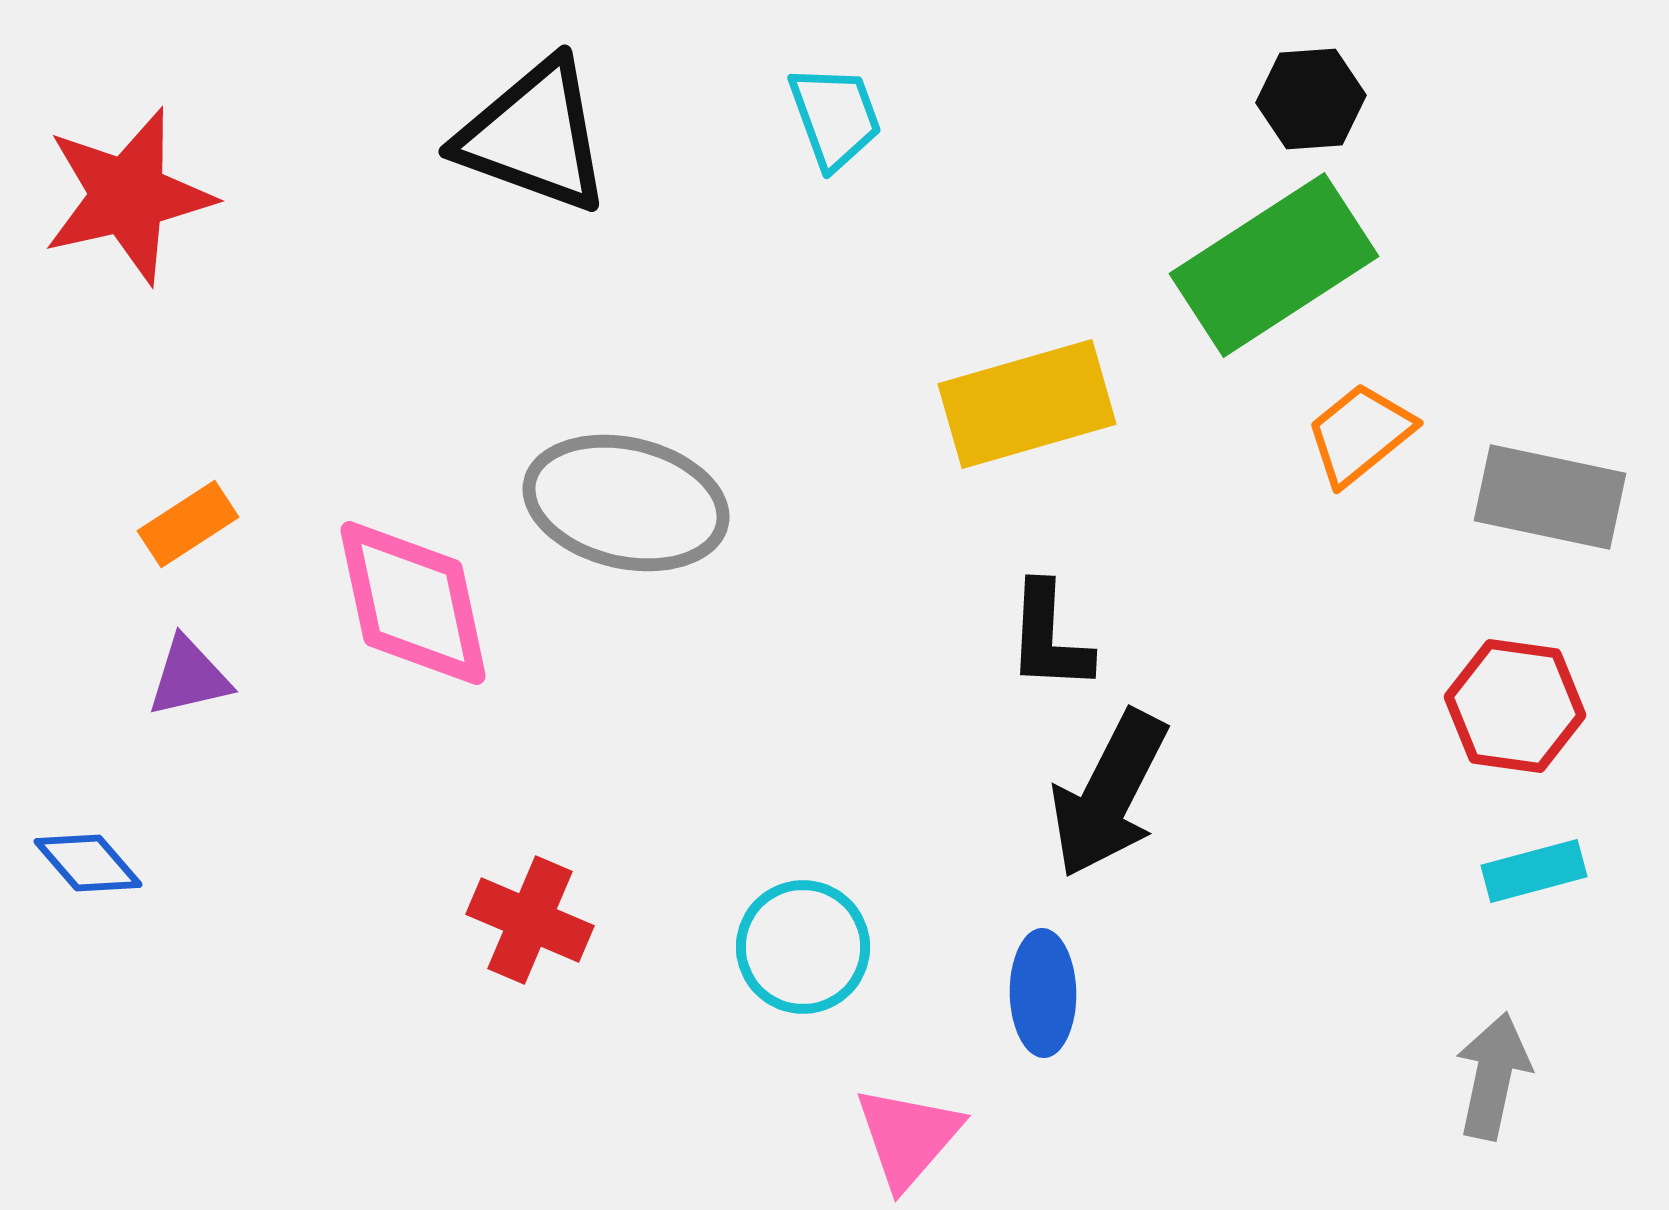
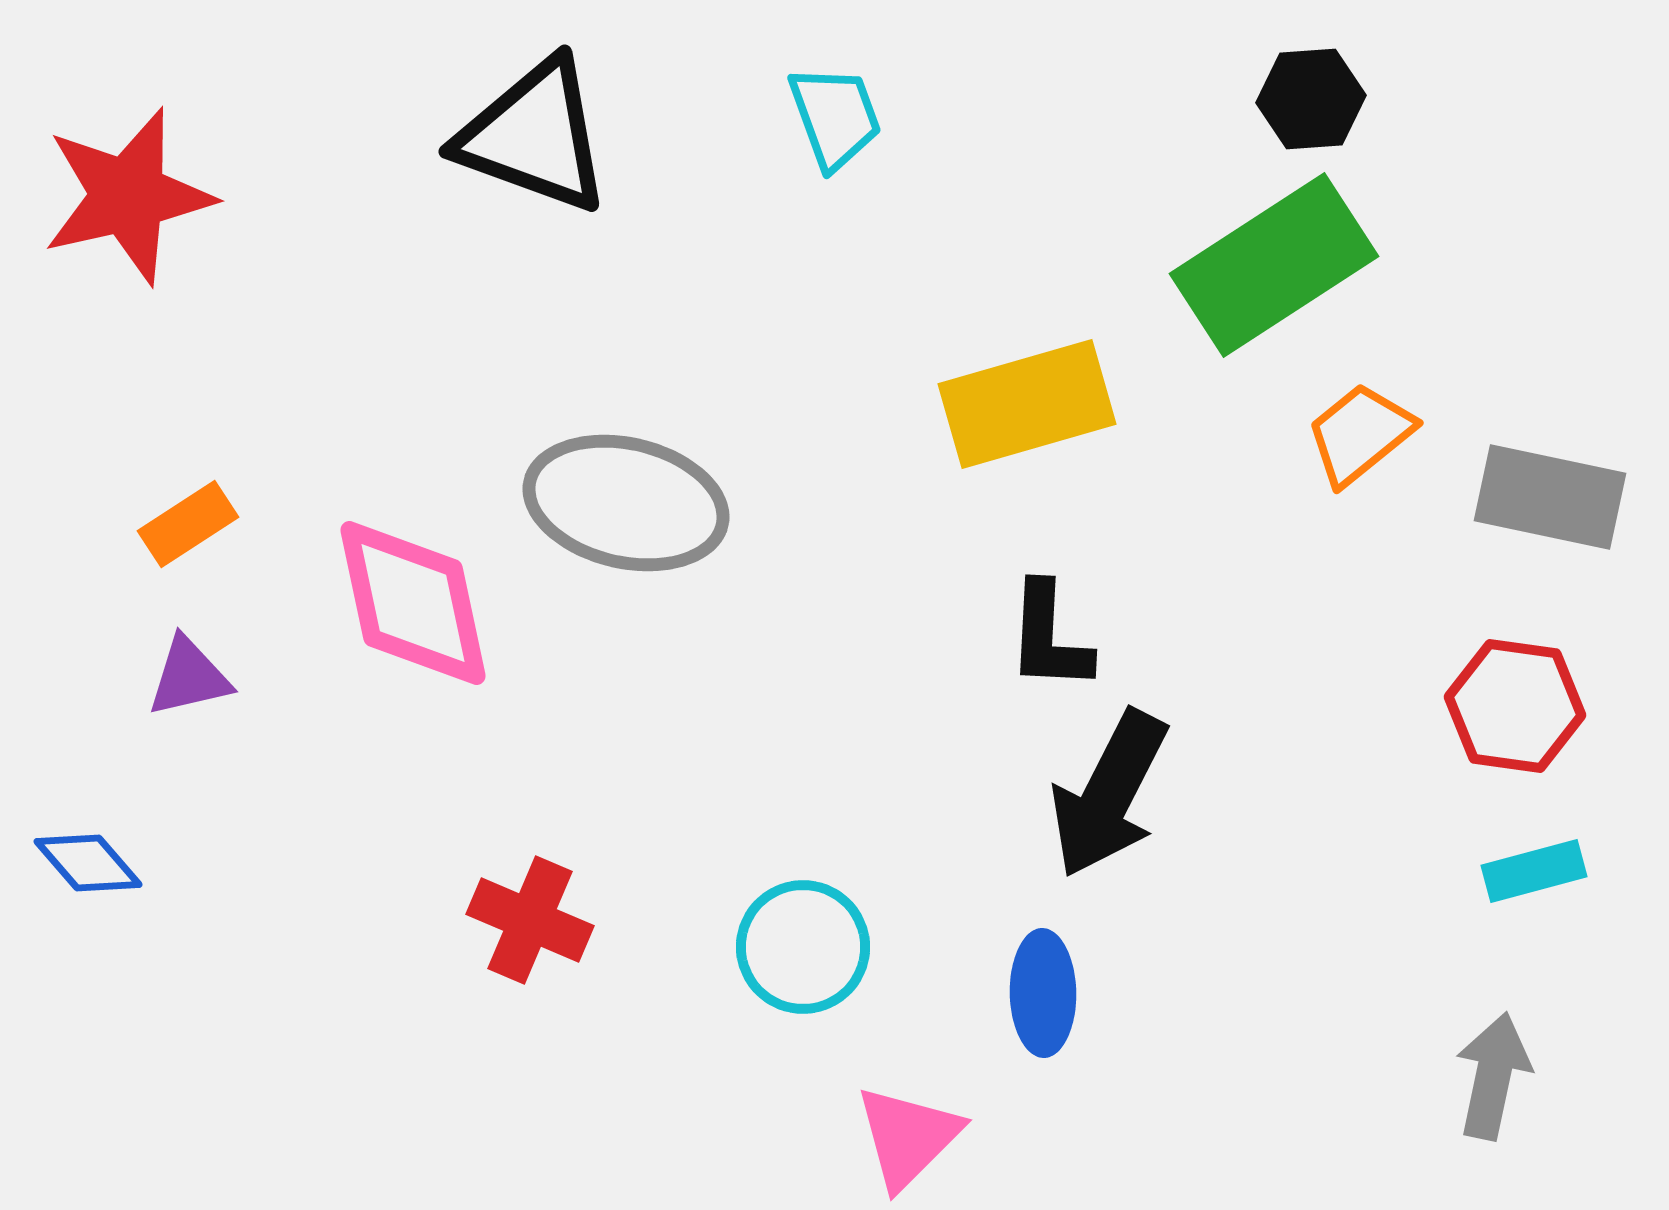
pink triangle: rotated 4 degrees clockwise
